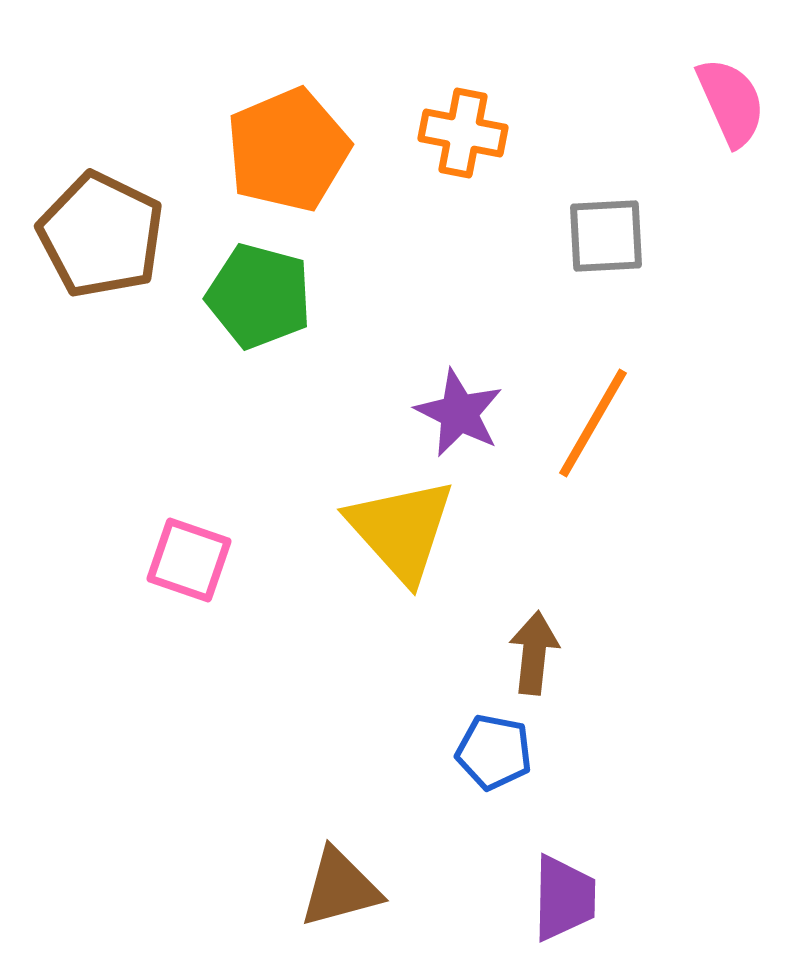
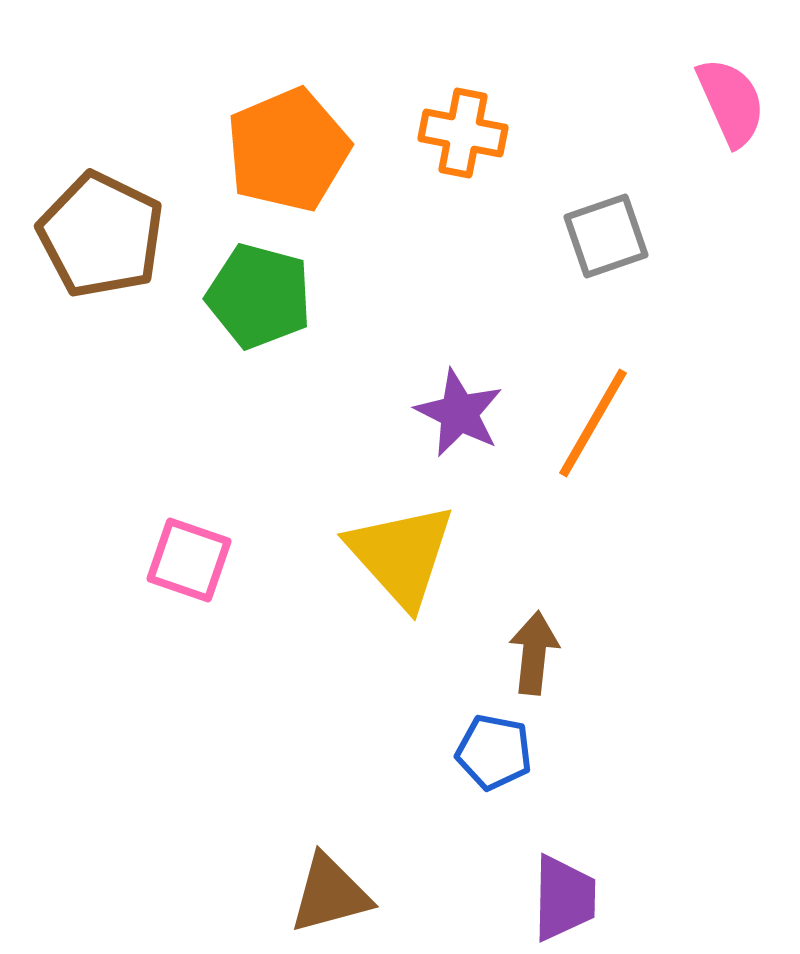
gray square: rotated 16 degrees counterclockwise
yellow triangle: moved 25 px down
brown triangle: moved 10 px left, 6 px down
